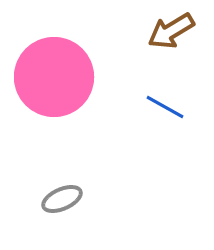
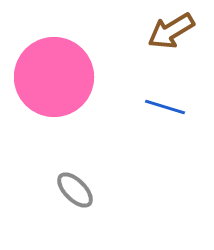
blue line: rotated 12 degrees counterclockwise
gray ellipse: moved 13 px right, 9 px up; rotated 69 degrees clockwise
